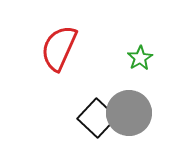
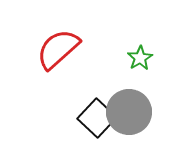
red semicircle: moved 1 px left, 1 px down; rotated 24 degrees clockwise
gray circle: moved 1 px up
